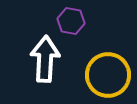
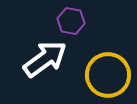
white arrow: rotated 51 degrees clockwise
